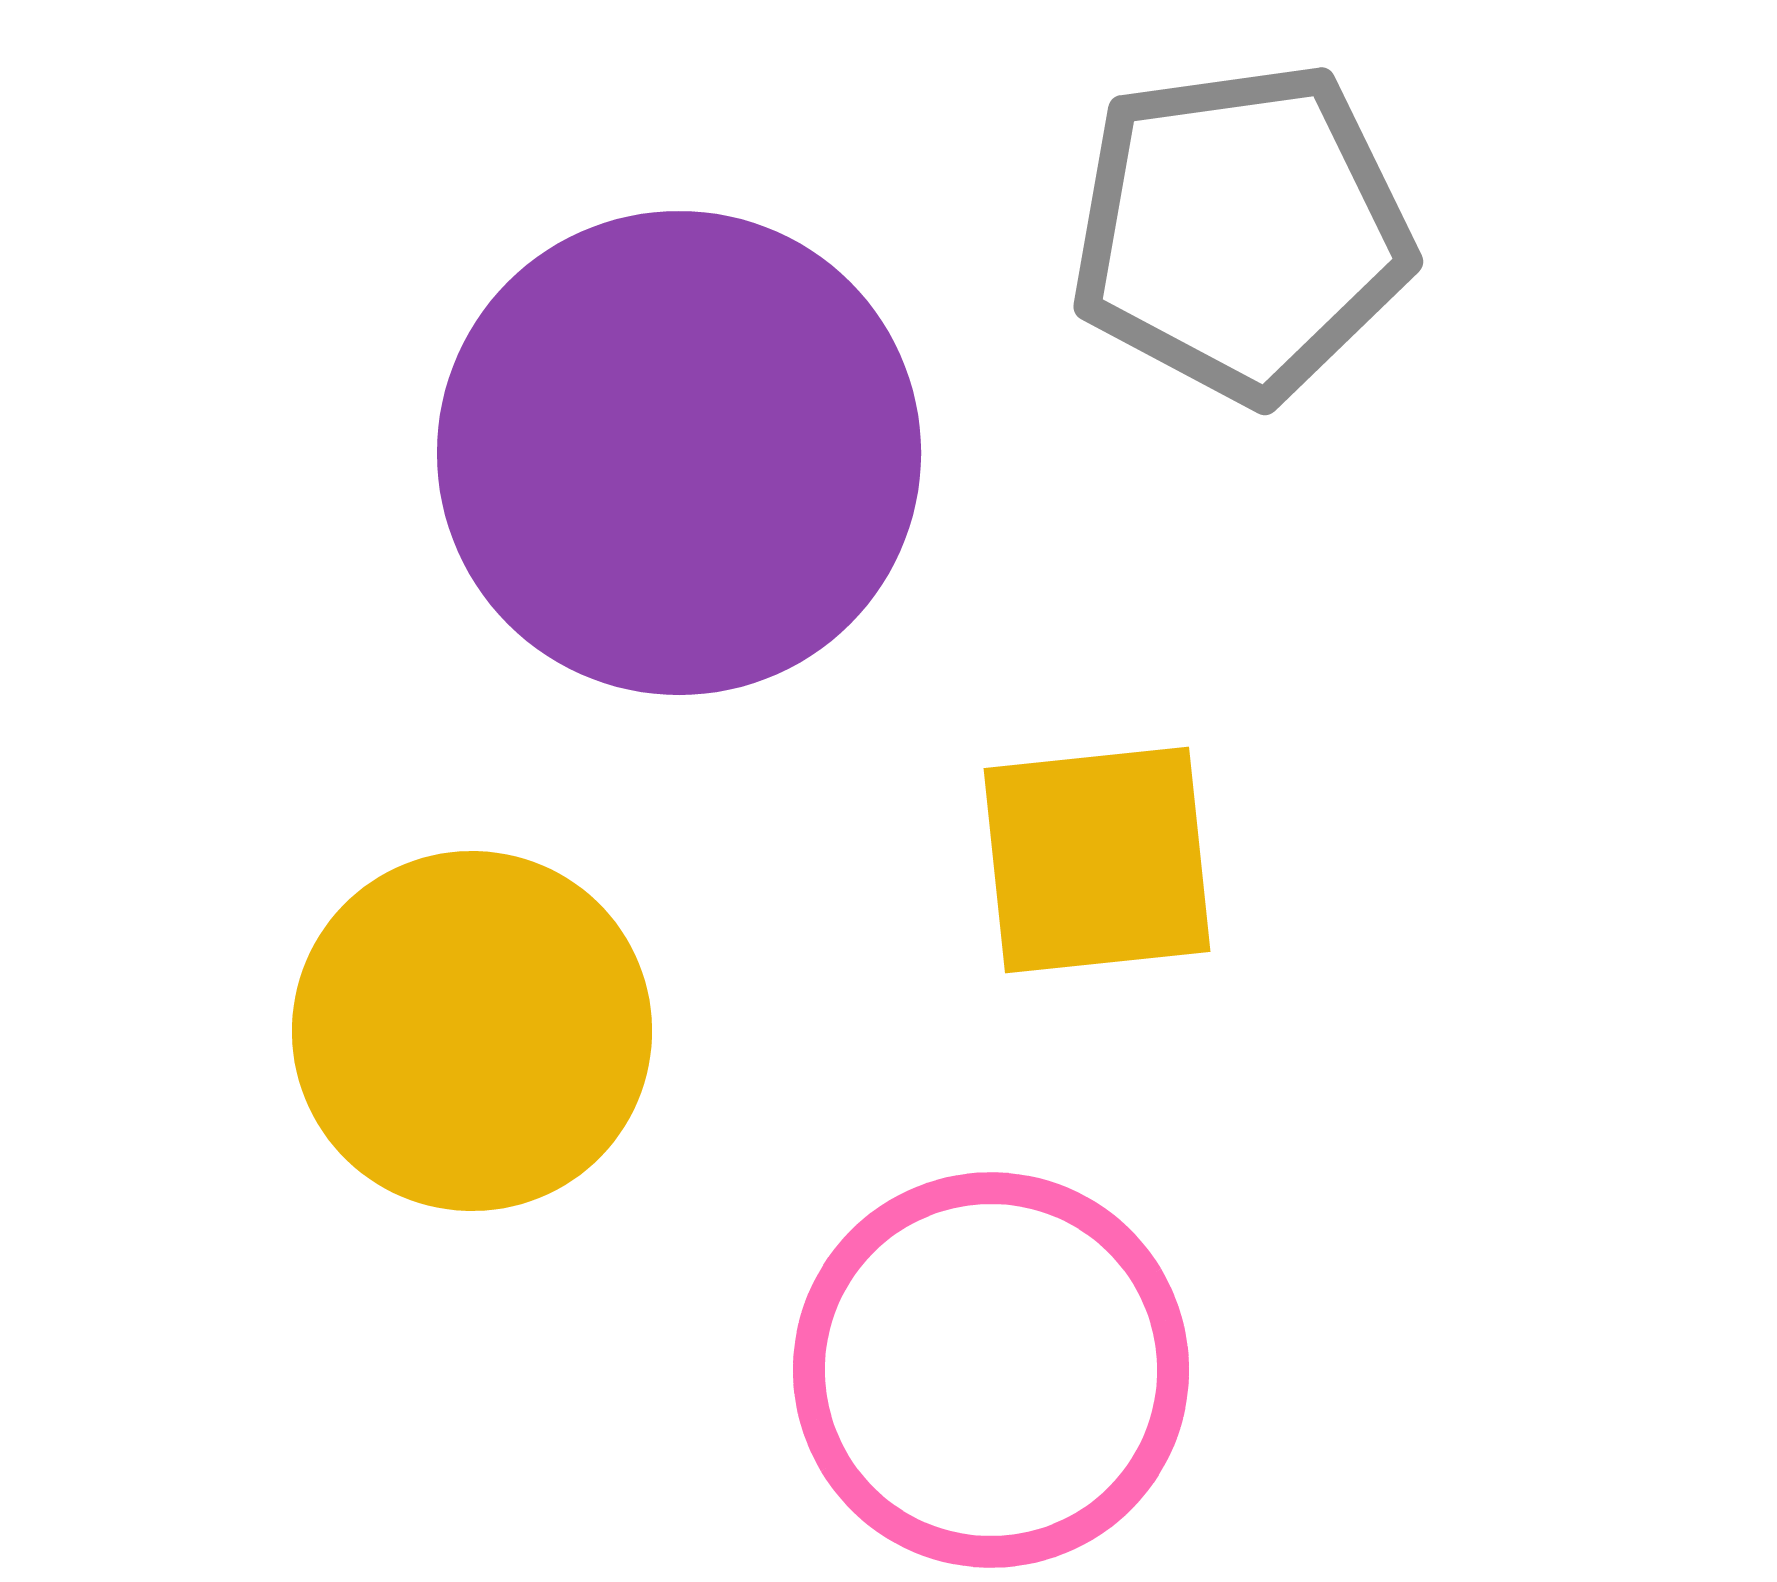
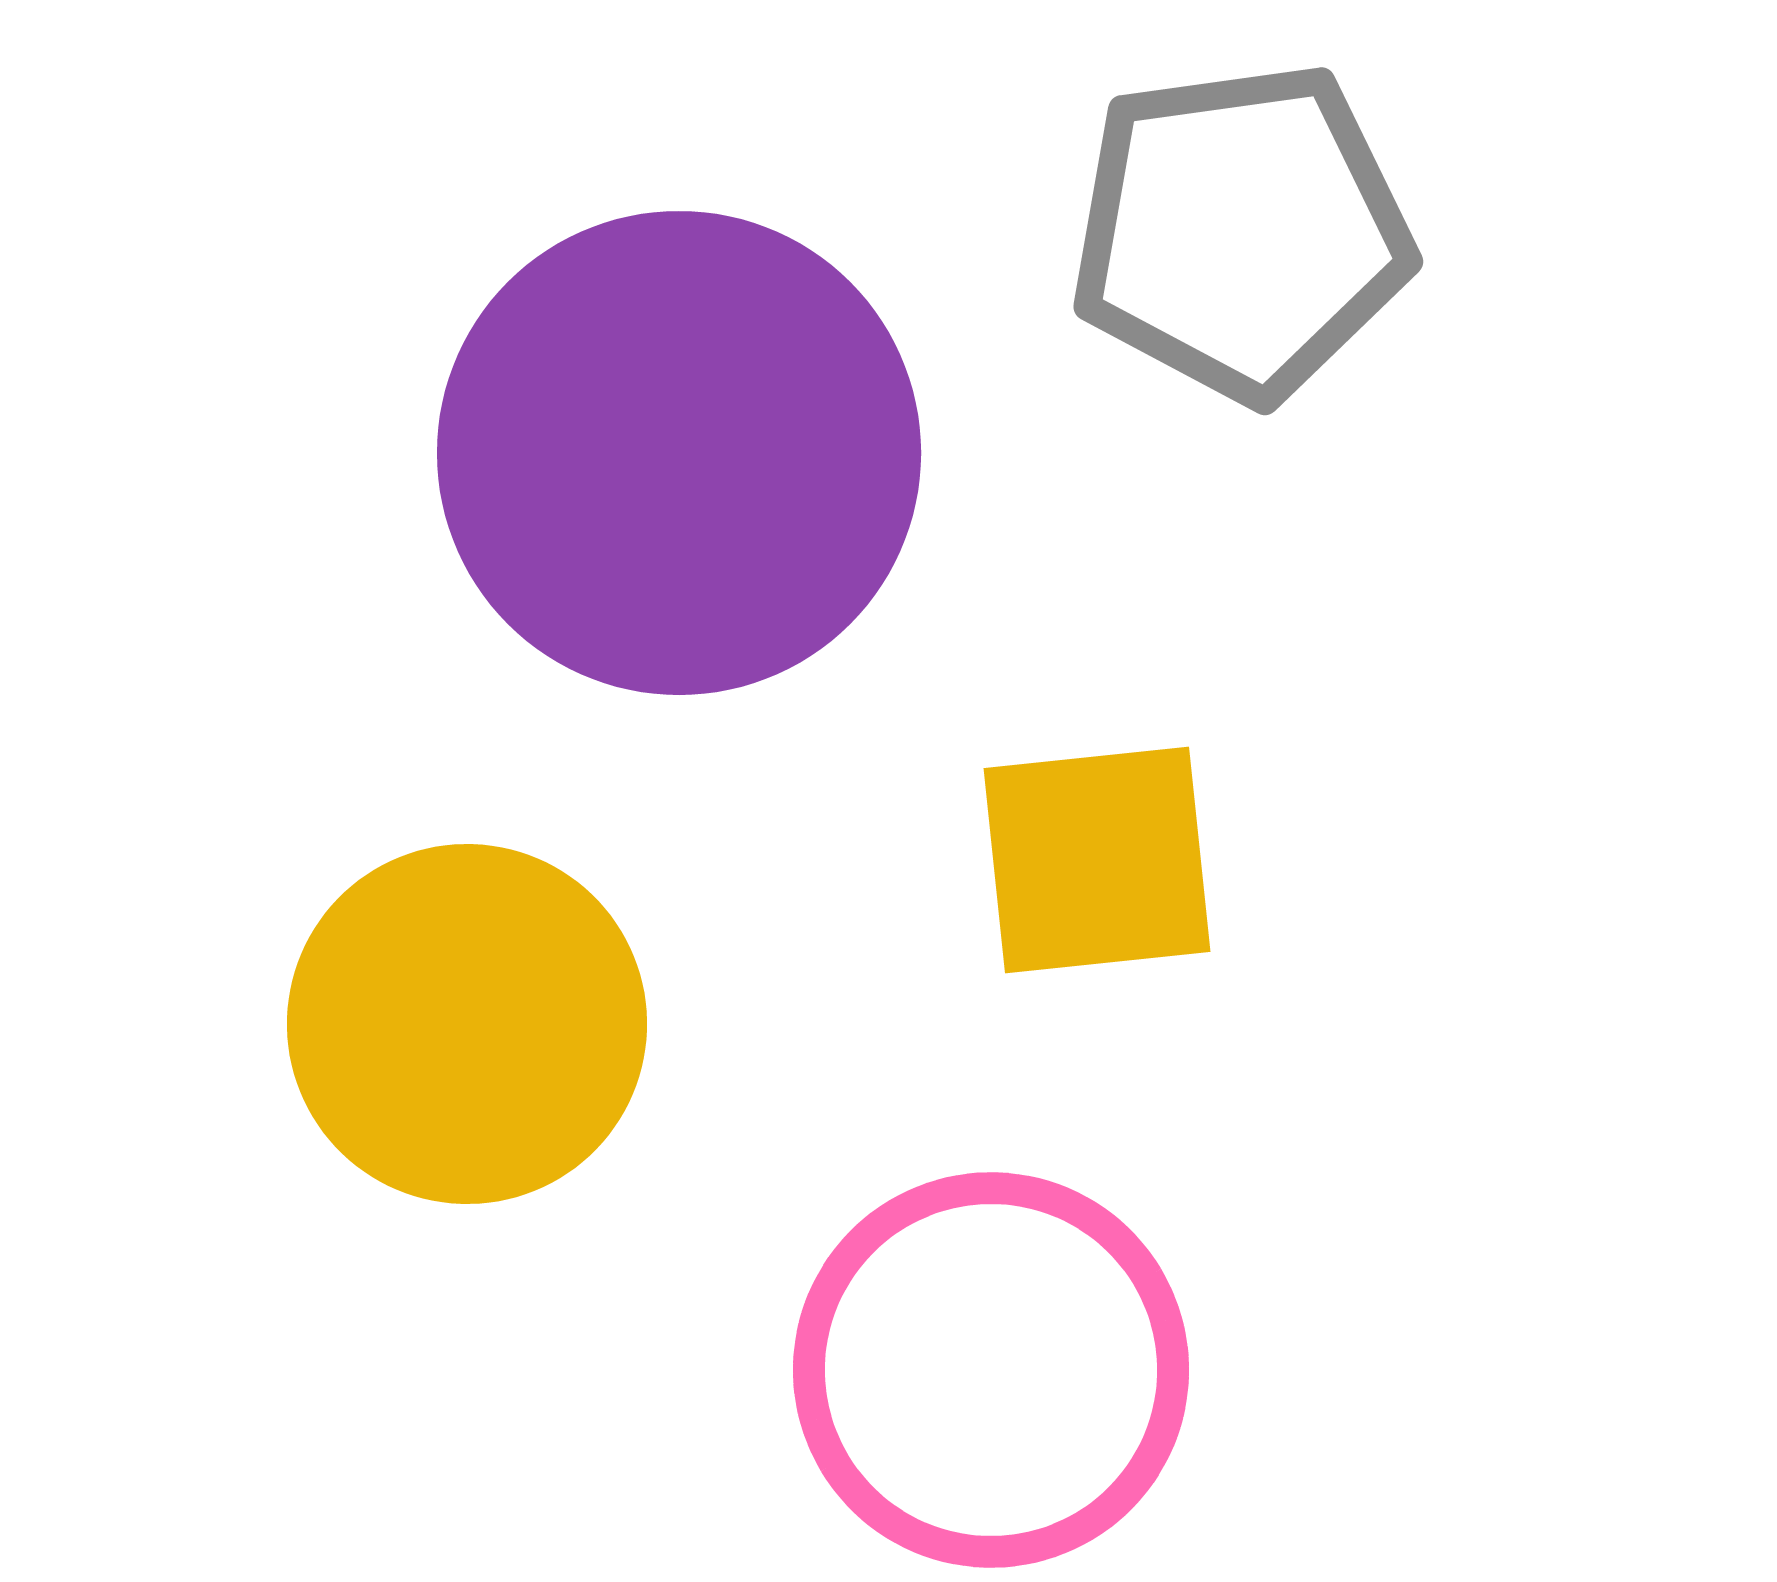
yellow circle: moved 5 px left, 7 px up
